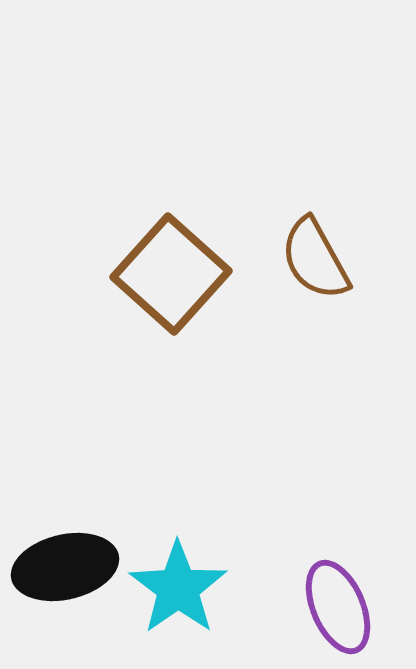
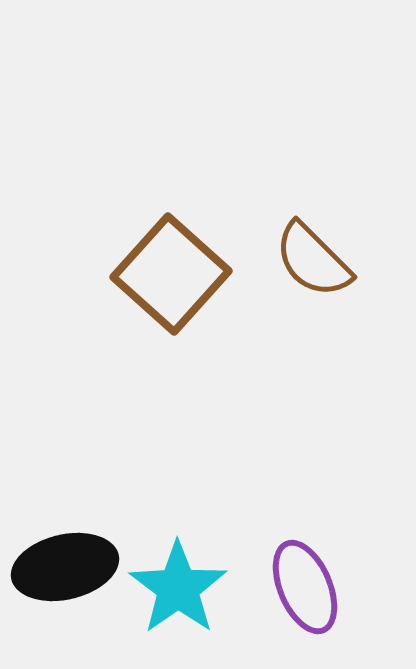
brown semicircle: moved 2 px left, 1 px down; rotated 16 degrees counterclockwise
purple ellipse: moved 33 px left, 20 px up
